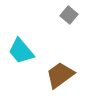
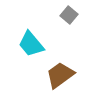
cyan trapezoid: moved 10 px right, 7 px up
